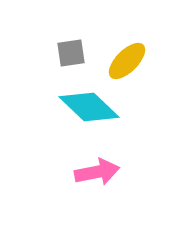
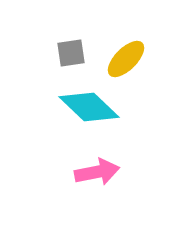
yellow ellipse: moved 1 px left, 2 px up
